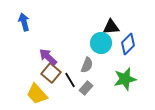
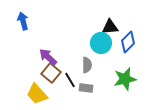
blue arrow: moved 1 px left, 1 px up
black triangle: moved 1 px left
blue diamond: moved 2 px up
gray semicircle: rotated 21 degrees counterclockwise
gray rectangle: rotated 56 degrees clockwise
